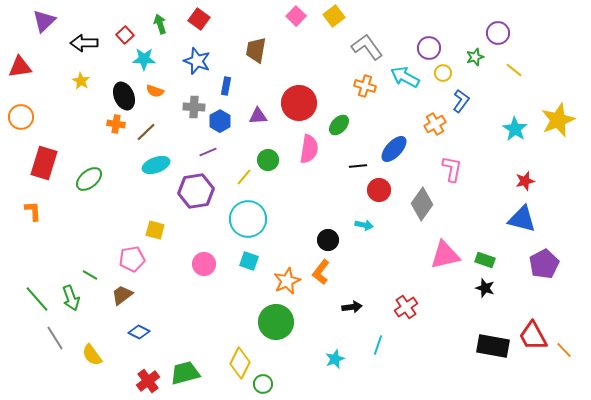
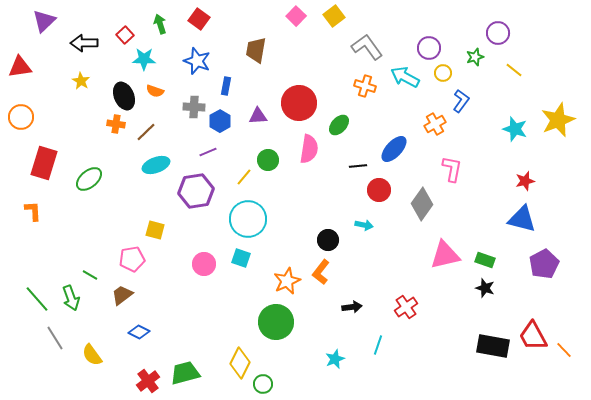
cyan star at (515, 129): rotated 15 degrees counterclockwise
cyan square at (249, 261): moved 8 px left, 3 px up
